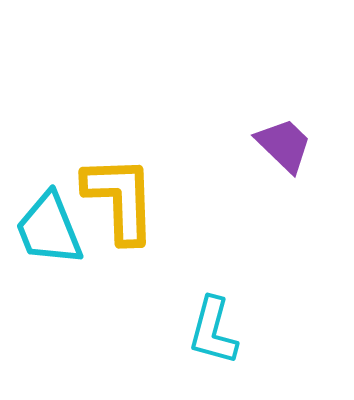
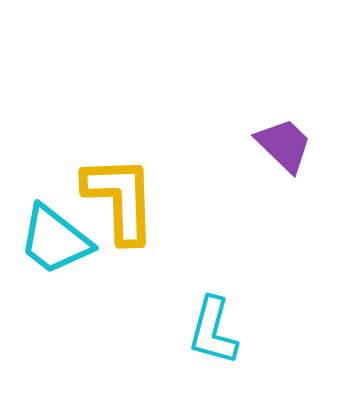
cyan trapezoid: moved 6 px right, 11 px down; rotated 30 degrees counterclockwise
